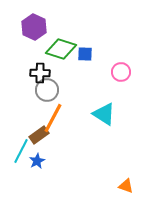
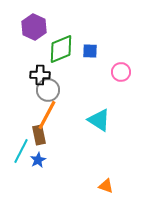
green diamond: rotated 40 degrees counterclockwise
blue square: moved 5 px right, 3 px up
black cross: moved 2 px down
gray circle: moved 1 px right
cyan triangle: moved 5 px left, 6 px down
orange line: moved 6 px left, 3 px up
brown rectangle: rotated 66 degrees counterclockwise
blue star: moved 1 px right, 1 px up
orange triangle: moved 20 px left
